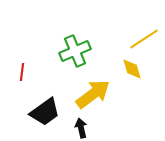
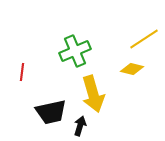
yellow diamond: rotated 60 degrees counterclockwise
yellow arrow: rotated 111 degrees clockwise
black trapezoid: moved 6 px right; rotated 24 degrees clockwise
black arrow: moved 1 px left, 2 px up; rotated 30 degrees clockwise
